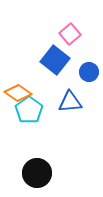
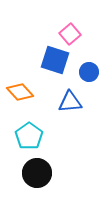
blue square: rotated 20 degrees counterclockwise
orange diamond: moved 2 px right, 1 px up; rotated 12 degrees clockwise
cyan pentagon: moved 26 px down
